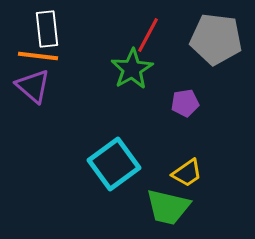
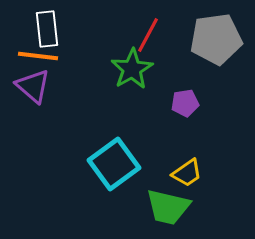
gray pentagon: rotated 15 degrees counterclockwise
